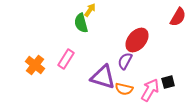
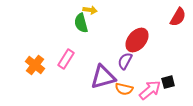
yellow arrow: rotated 64 degrees clockwise
purple triangle: rotated 32 degrees counterclockwise
pink arrow: rotated 20 degrees clockwise
